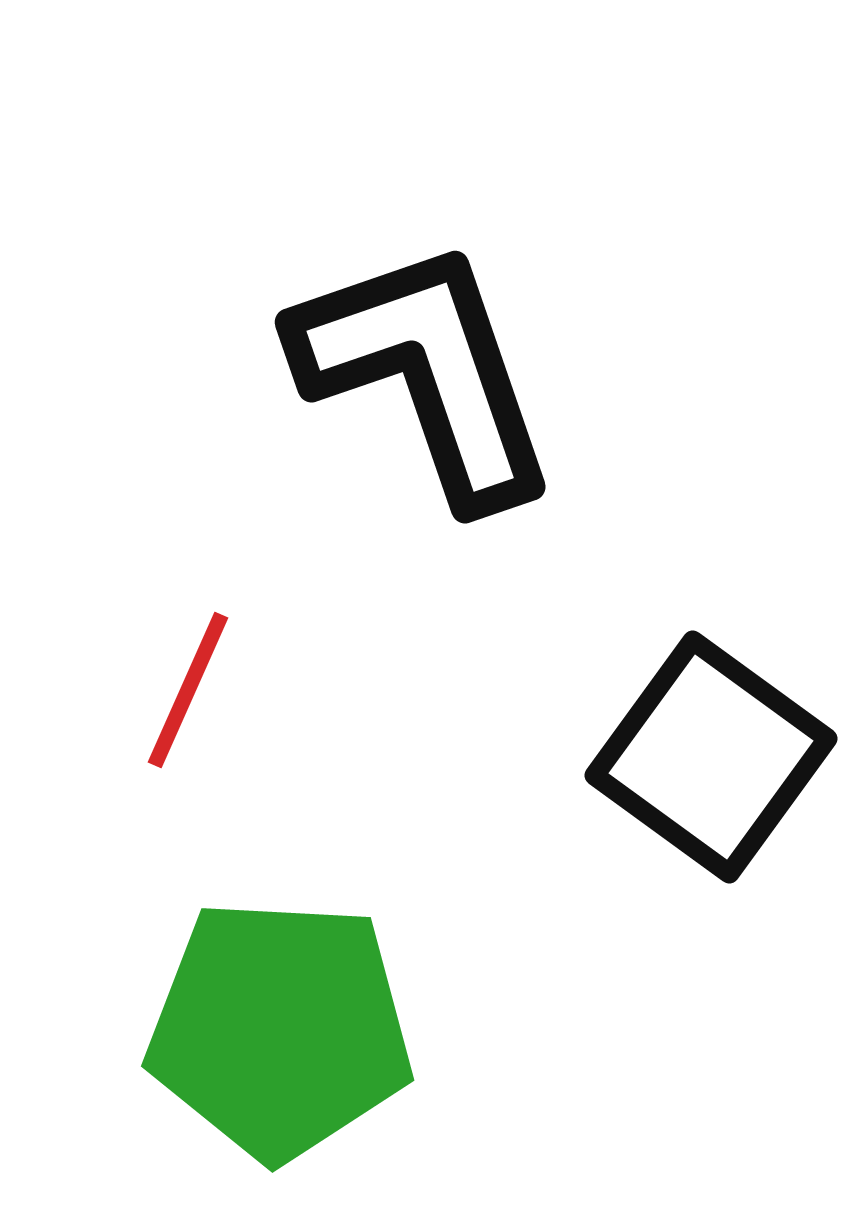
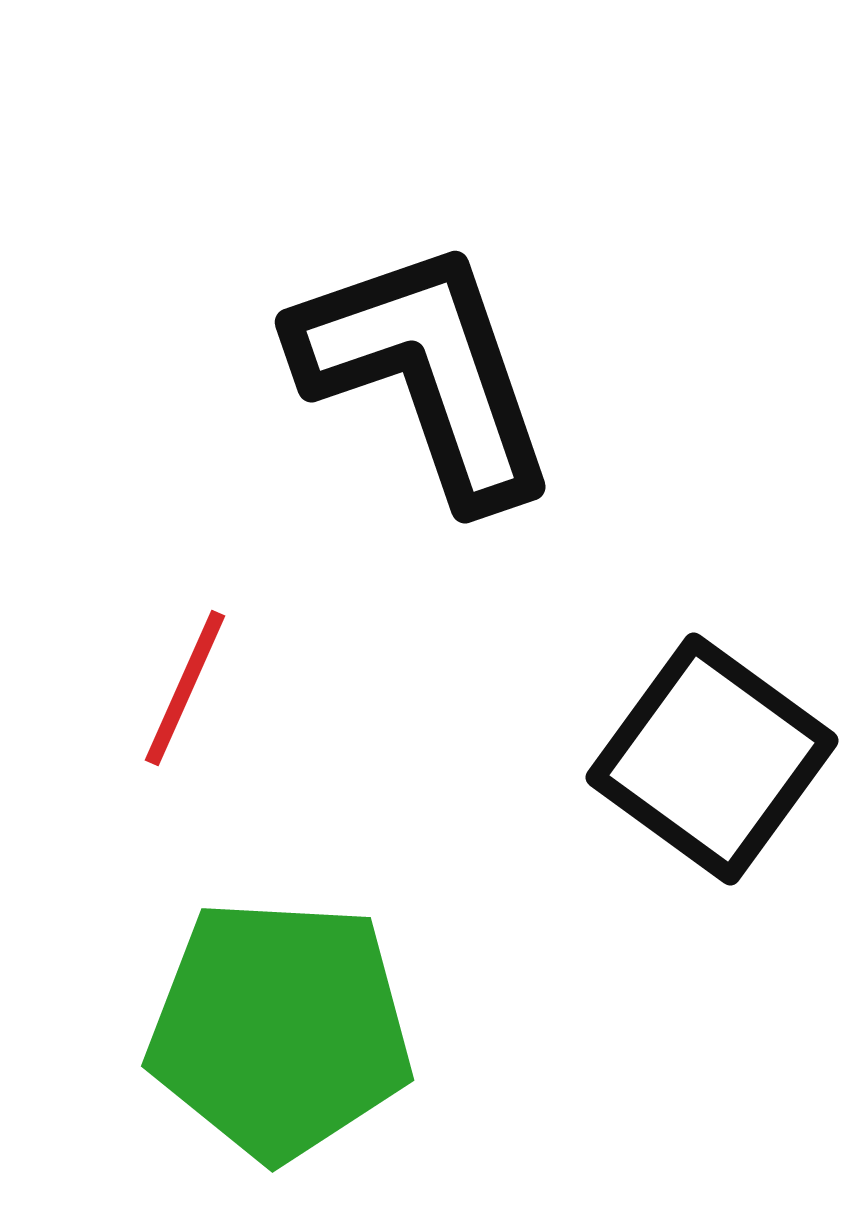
red line: moved 3 px left, 2 px up
black square: moved 1 px right, 2 px down
